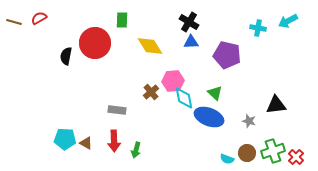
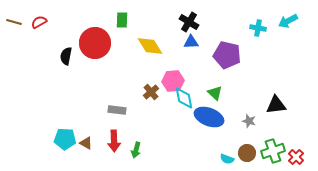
red semicircle: moved 4 px down
